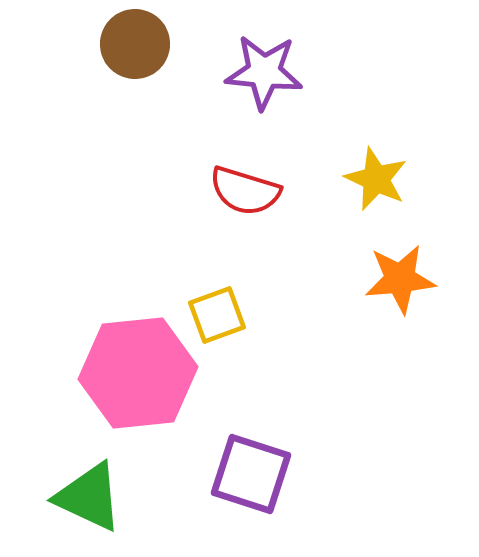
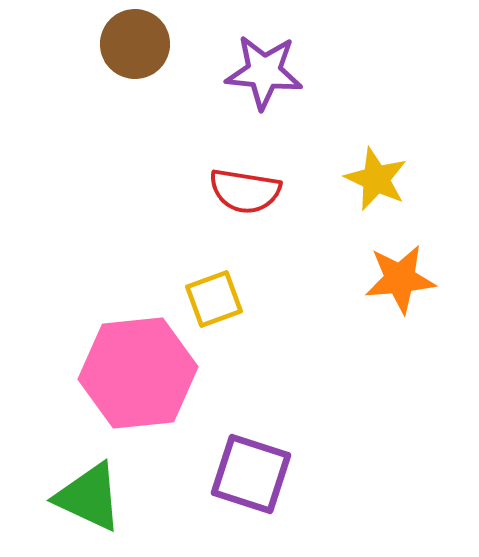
red semicircle: rotated 8 degrees counterclockwise
yellow square: moved 3 px left, 16 px up
